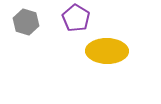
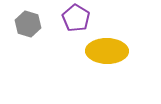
gray hexagon: moved 2 px right, 2 px down
